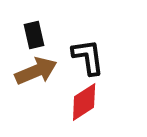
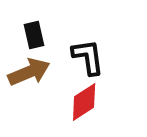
brown arrow: moved 7 px left, 1 px down
